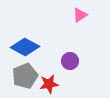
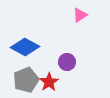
purple circle: moved 3 px left, 1 px down
gray pentagon: moved 1 px right, 4 px down
red star: moved 2 px up; rotated 24 degrees counterclockwise
